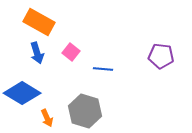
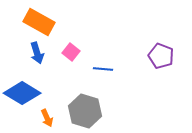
purple pentagon: rotated 15 degrees clockwise
